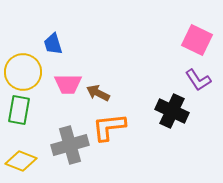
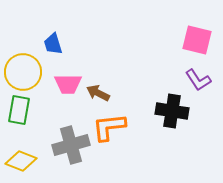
pink square: rotated 12 degrees counterclockwise
black cross: rotated 16 degrees counterclockwise
gray cross: moved 1 px right
